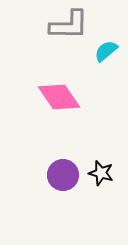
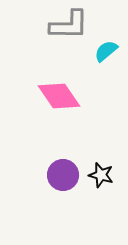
pink diamond: moved 1 px up
black star: moved 2 px down
